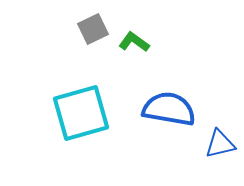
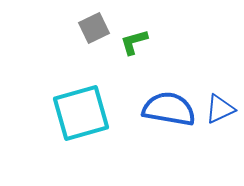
gray square: moved 1 px right, 1 px up
green L-shape: rotated 52 degrees counterclockwise
blue triangle: moved 35 px up; rotated 12 degrees counterclockwise
